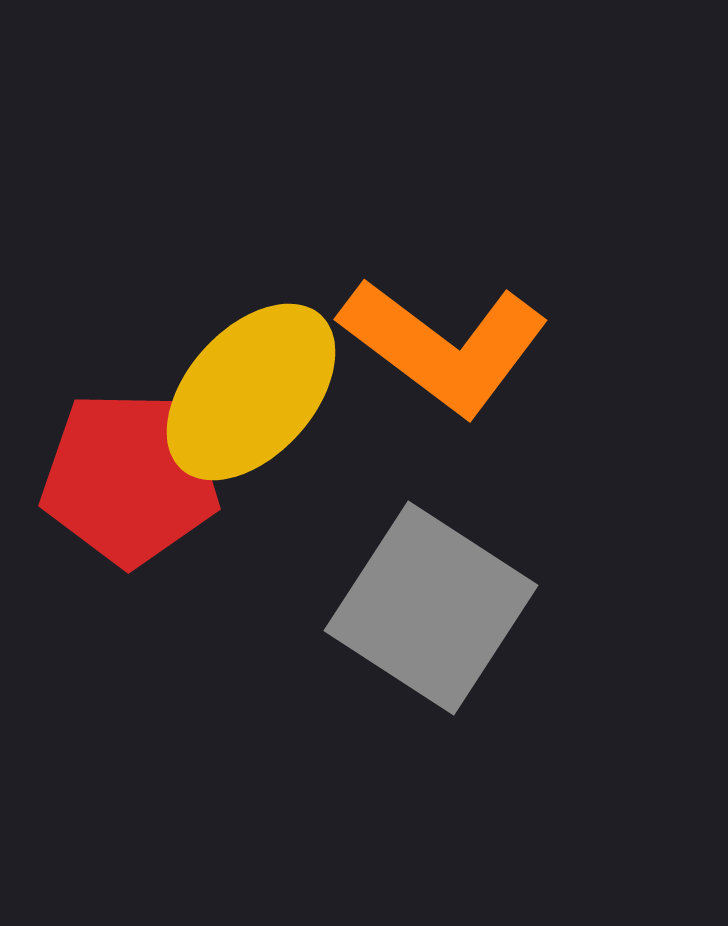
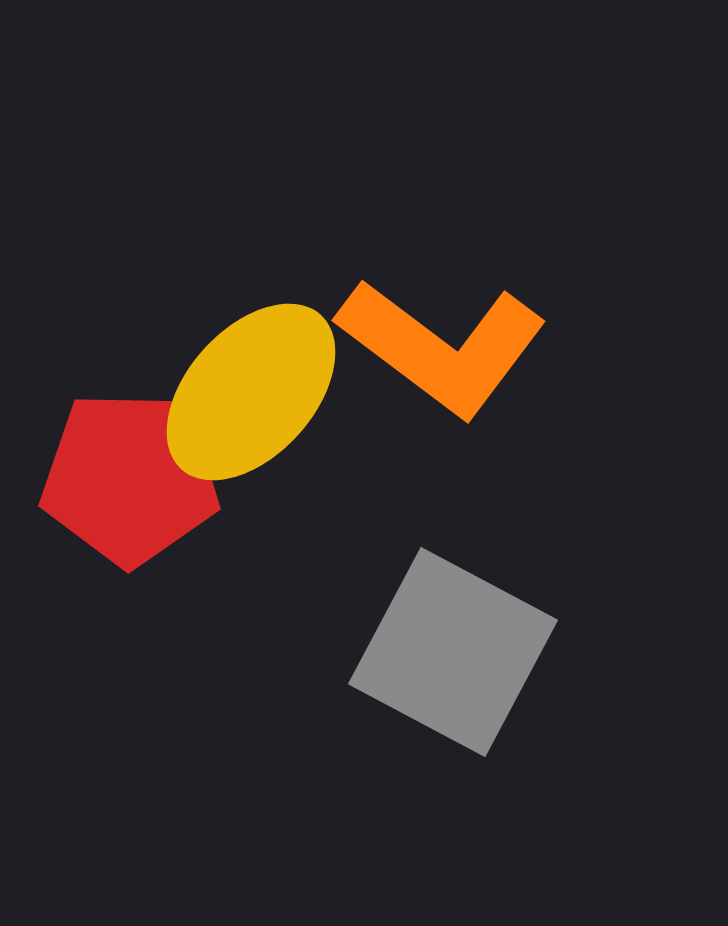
orange L-shape: moved 2 px left, 1 px down
gray square: moved 22 px right, 44 px down; rotated 5 degrees counterclockwise
